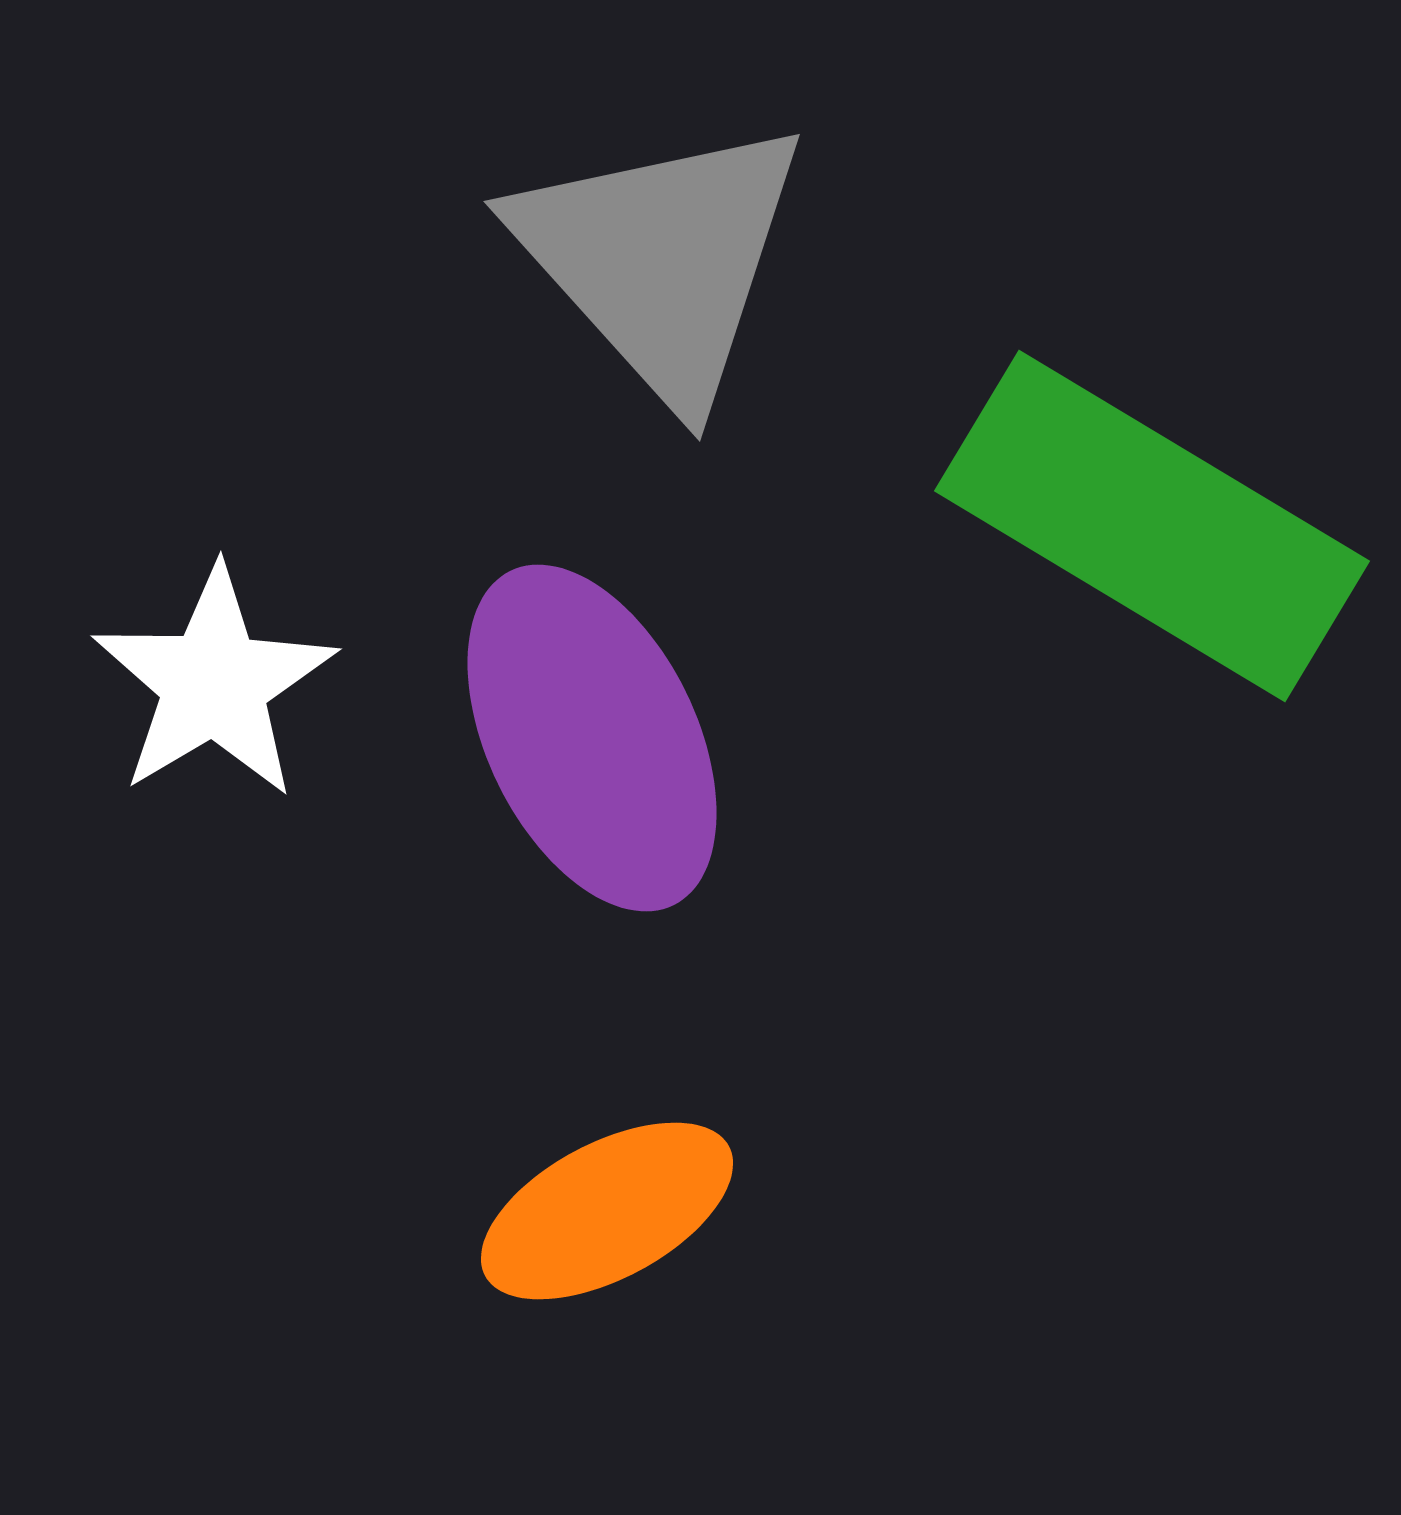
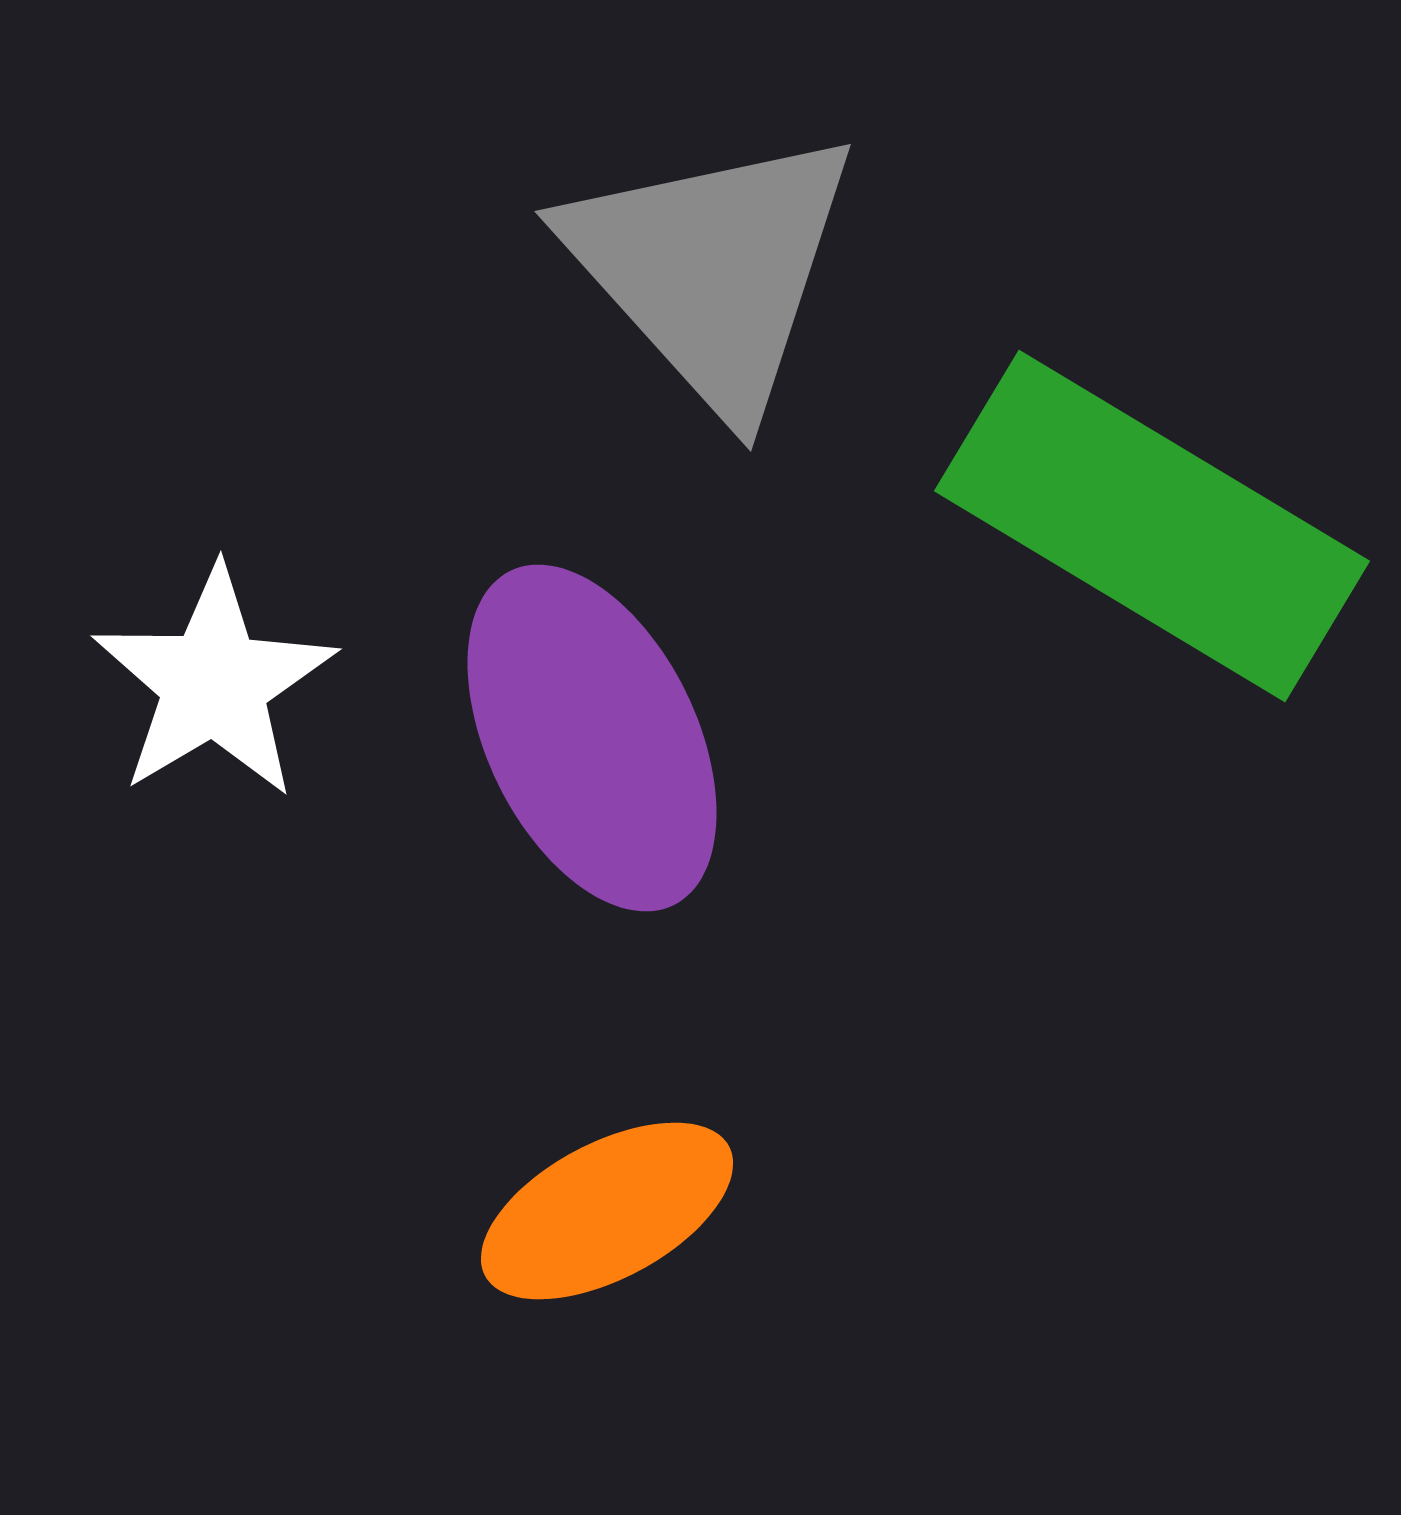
gray triangle: moved 51 px right, 10 px down
